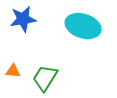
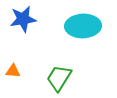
cyan ellipse: rotated 20 degrees counterclockwise
green trapezoid: moved 14 px right
